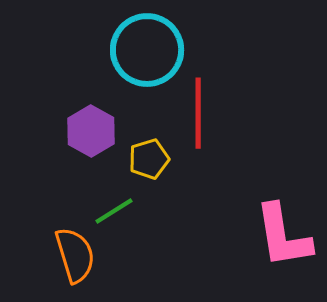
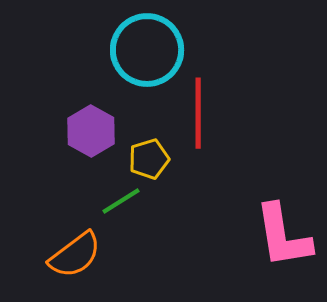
green line: moved 7 px right, 10 px up
orange semicircle: rotated 70 degrees clockwise
